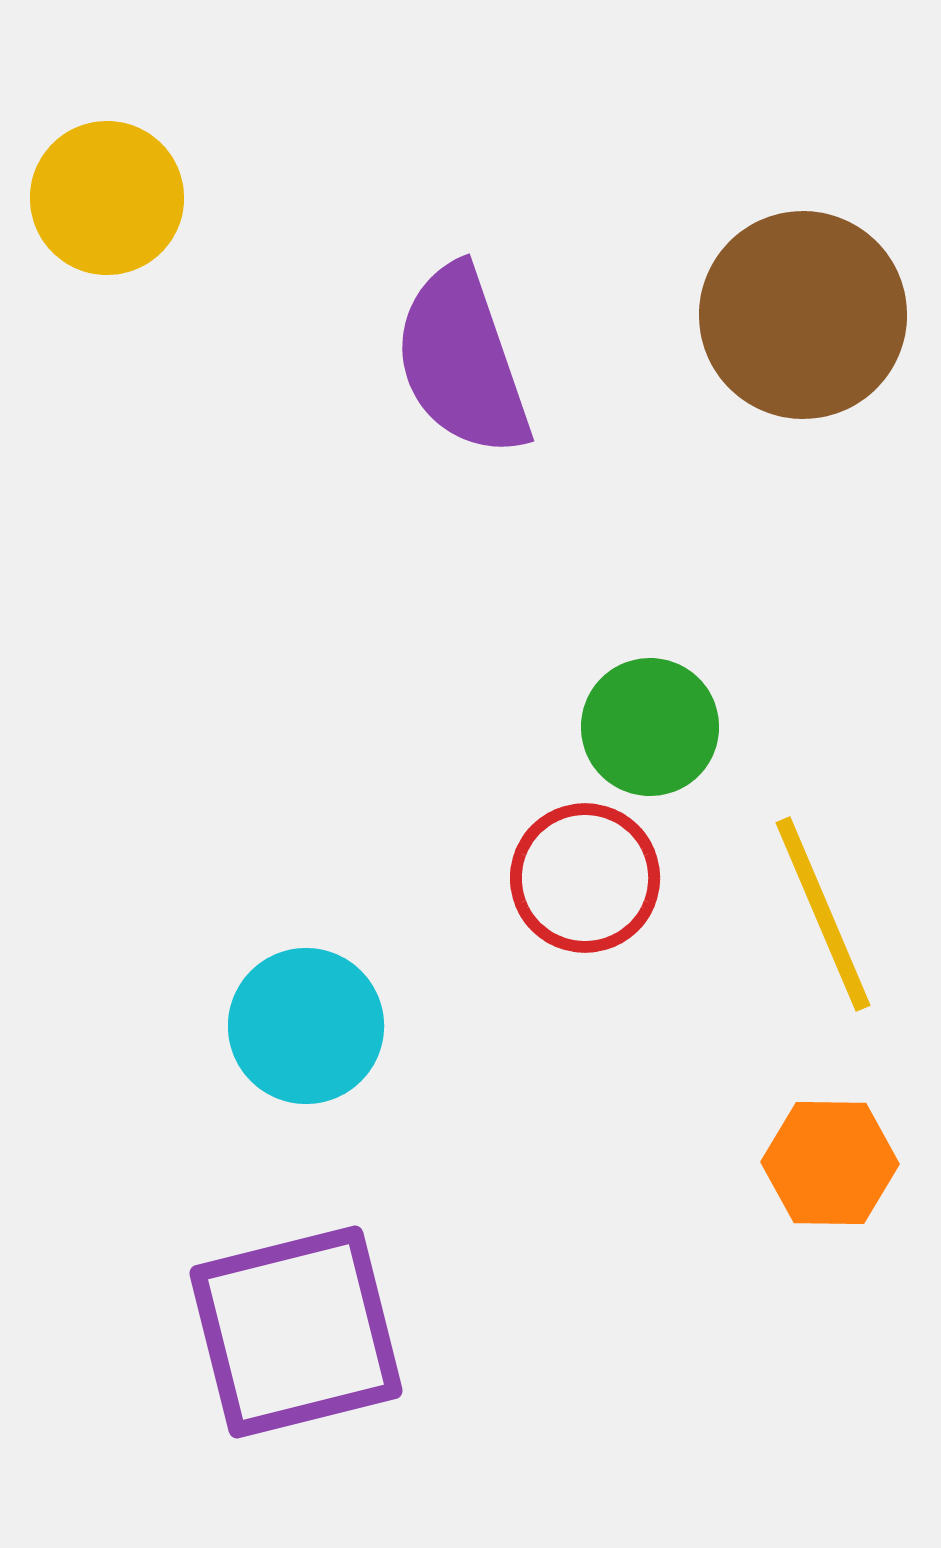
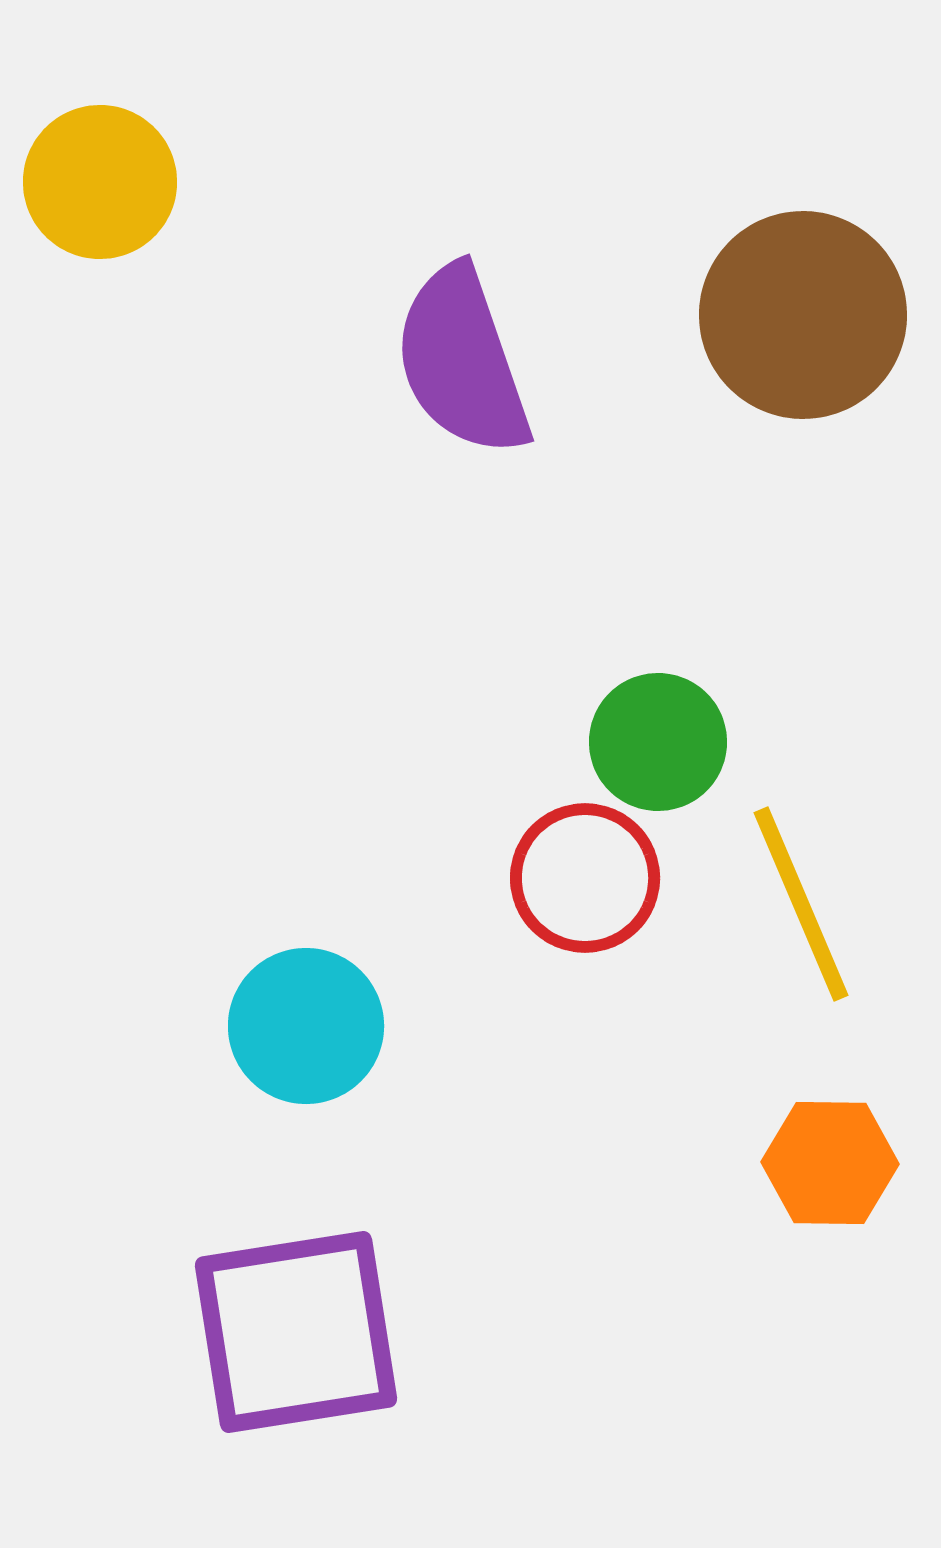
yellow circle: moved 7 px left, 16 px up
green circle: moved 8 px right, 15 px down
yellow line: moved 22 px left, 10 px up
purple square: rotated 5 degrees clockwise
